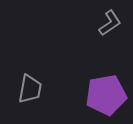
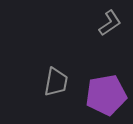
gray trapezoid: moved 26 px right, 7 px up
